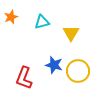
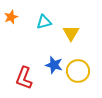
cyan triangle: moved 2 px right
